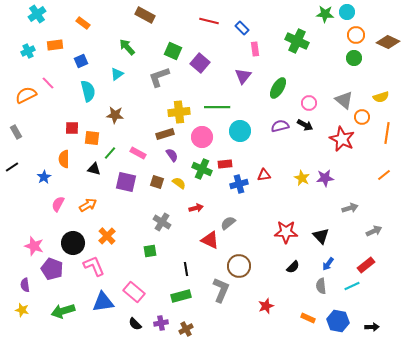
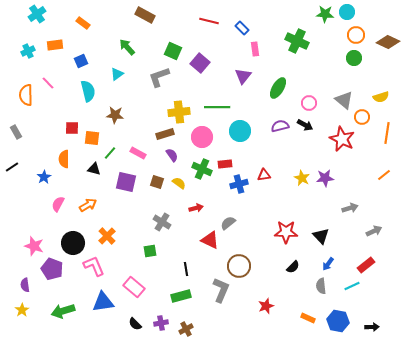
orange semicircle at (26, 95): rotated 65 degrees counterclockwise
pink rectangle at (134, 292): moved 5 px up
yellow star at (22, 310): rotated 24 degrees clockwise
